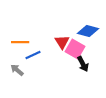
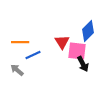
blue diamond: rotated 60 degrees counterclockwise
pink square: moved 2 px right, 2 px down; rotated 24 degrees counterclockwise
